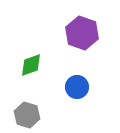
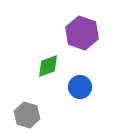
green diamond: moved 17 px right, 1 px down
blue circle: moved 3 px right
